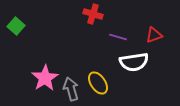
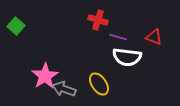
red cross: moved 5 px right, 6 px down
red triangle: moved 2 px down; rotated 42 degrees clockwise
white semicircle: moved 7 px left, 5 px up; rotated 16 degrees clockwise
pink star: moved 2 px up
yellow ellipse: moved 1 px right, 1 px down
gray arrow: moved 7 px left; rotated 55 degrees counterclockwise
